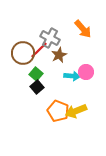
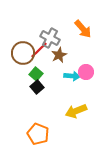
orange pentagon: moved 20 px left, 23 px down
